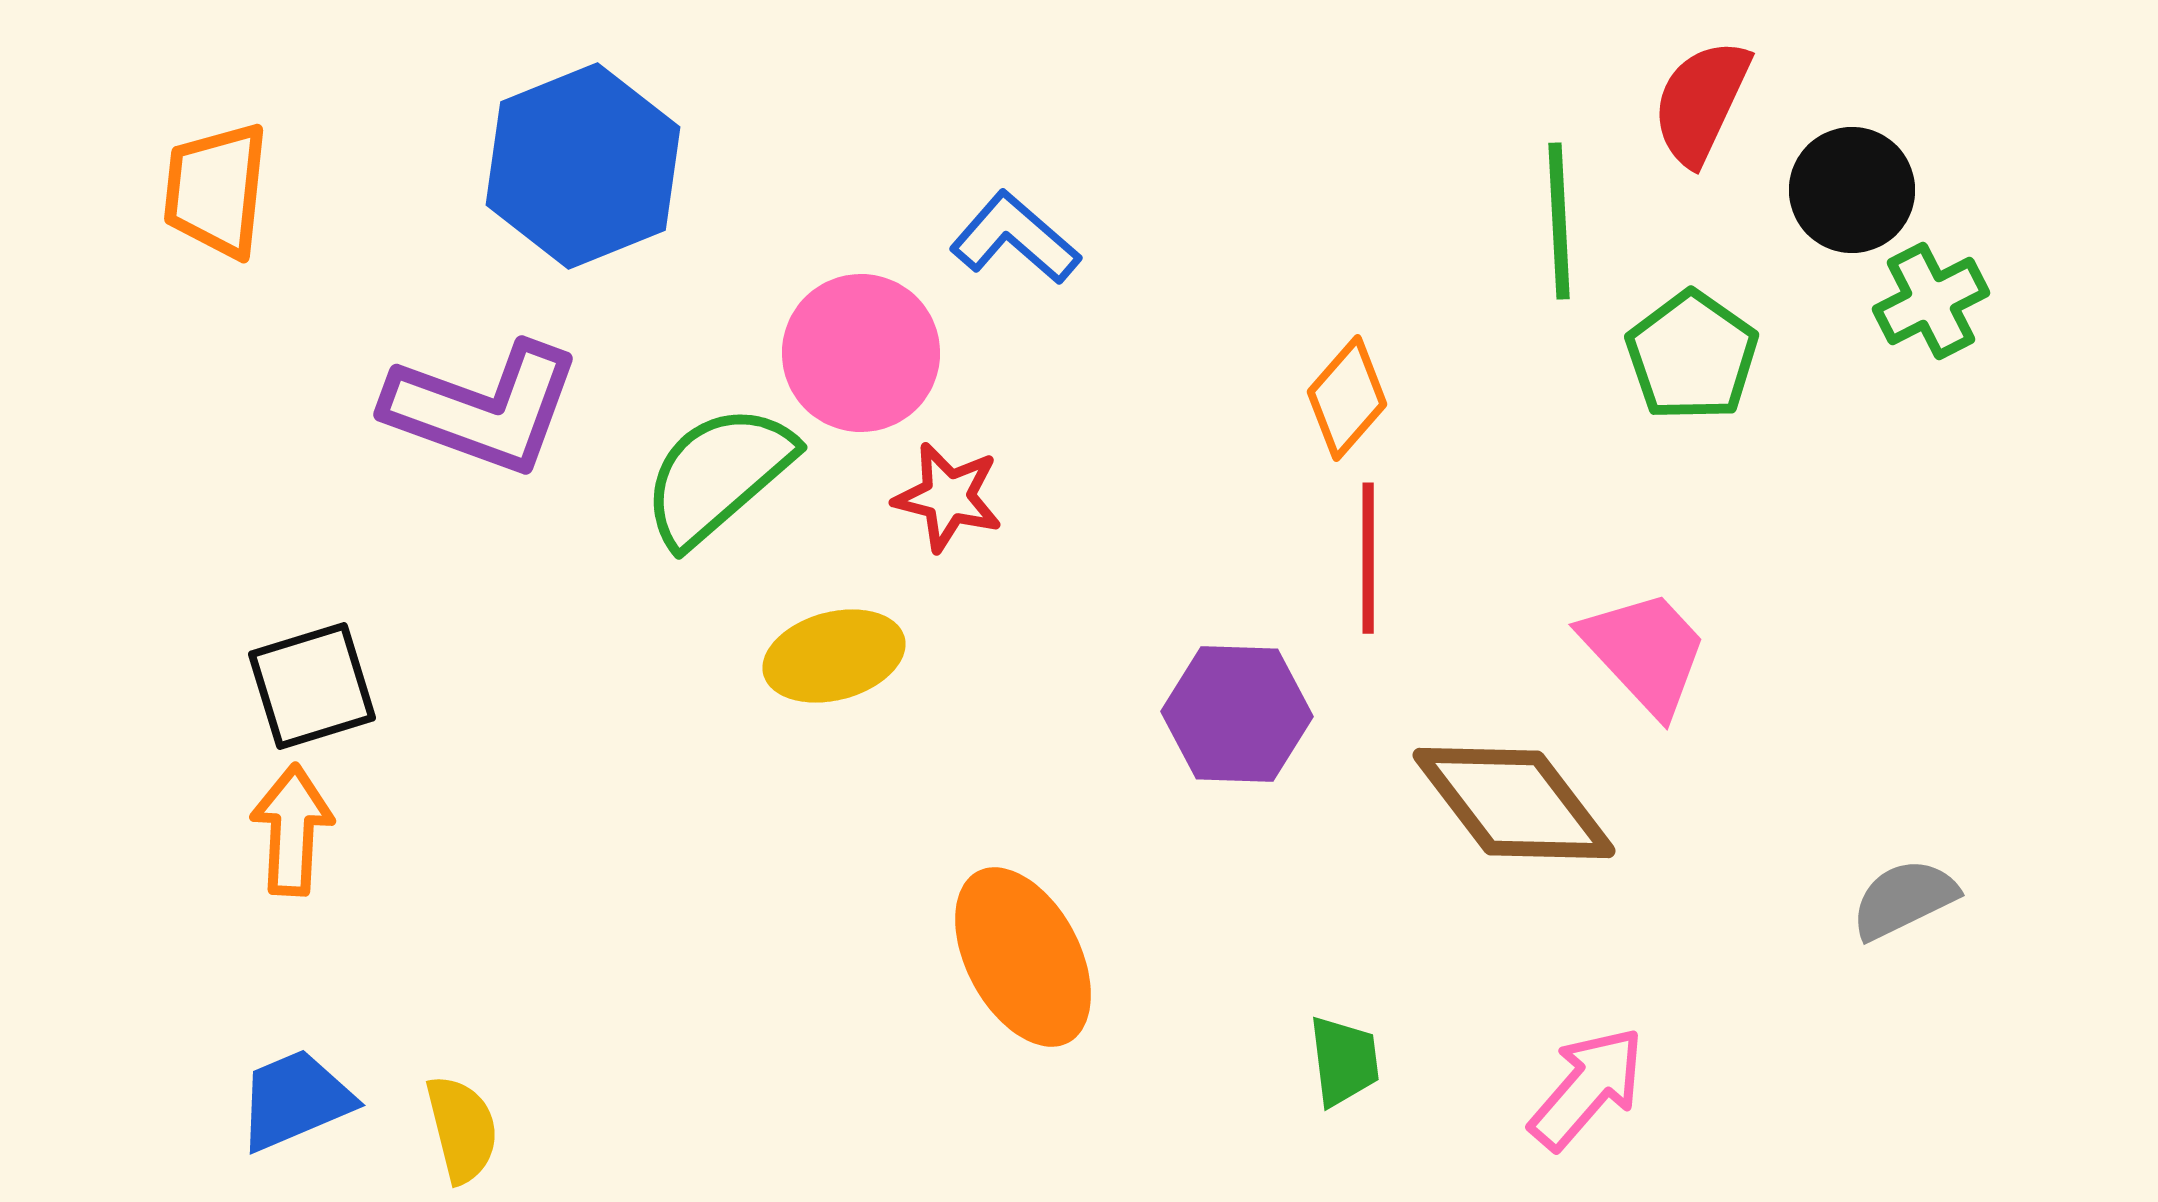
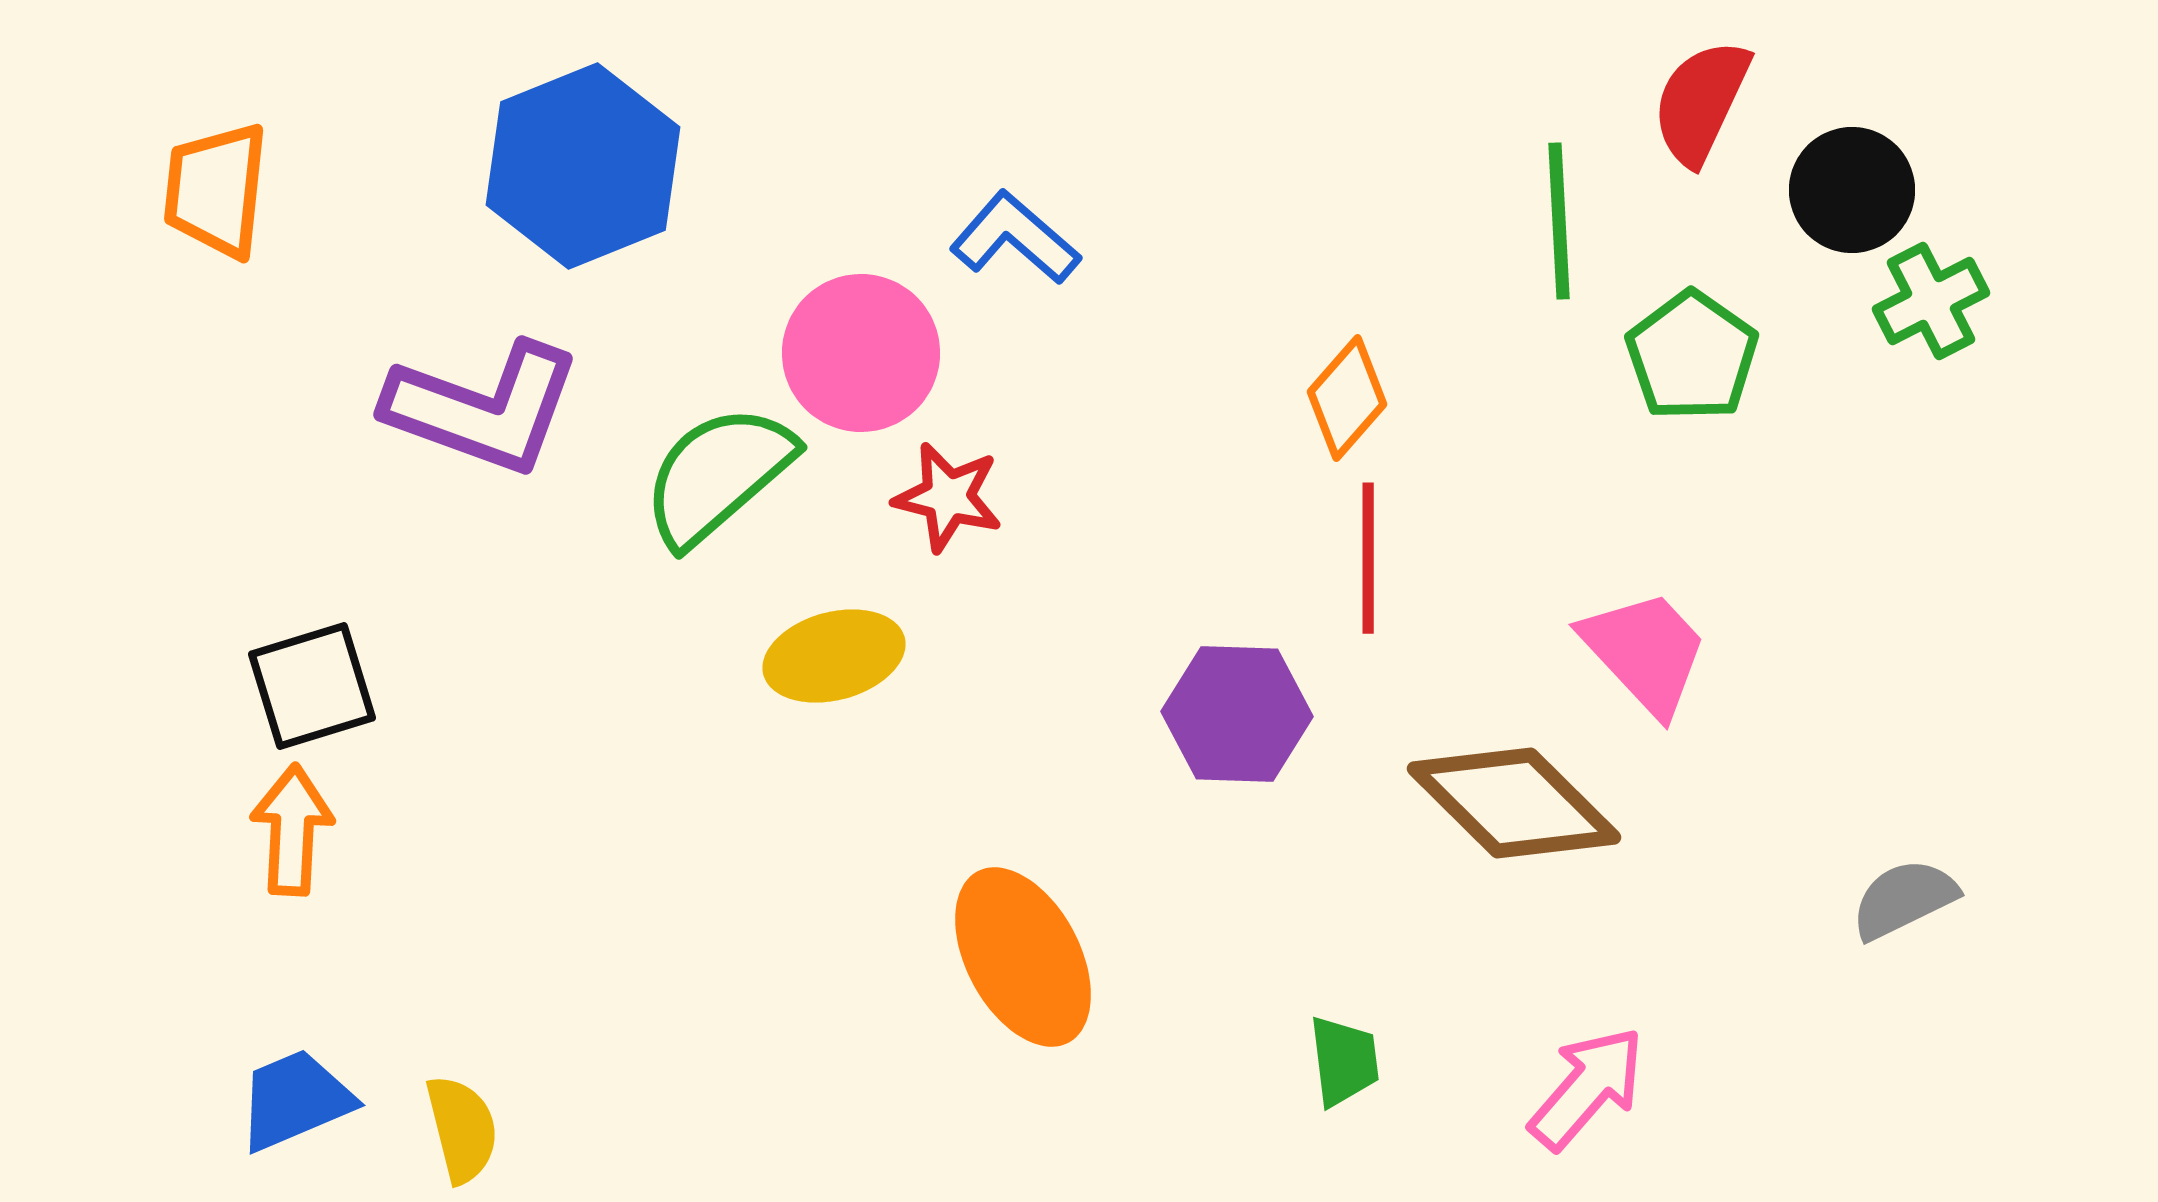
brown diamond: rotated 8 degrees counterclockwise
